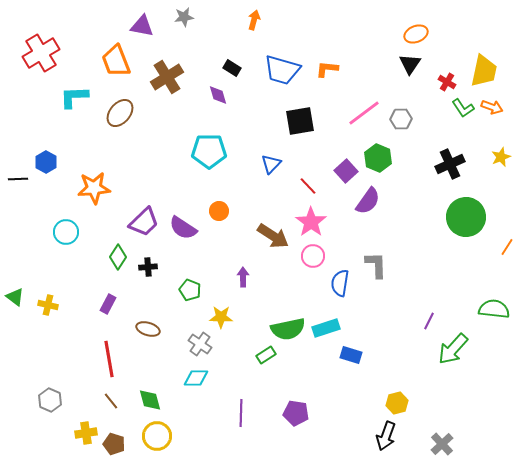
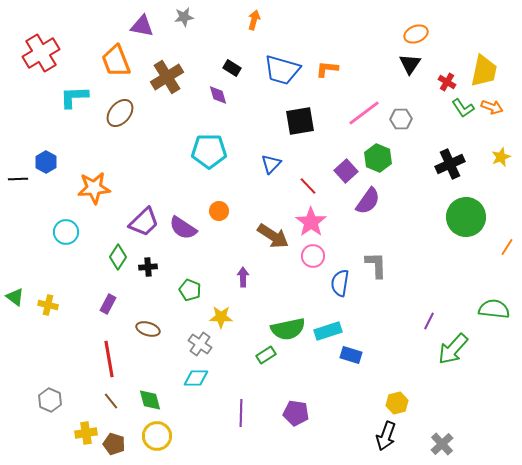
cyan rectangle at (326, 328): moved 2 px right, 3 px down
